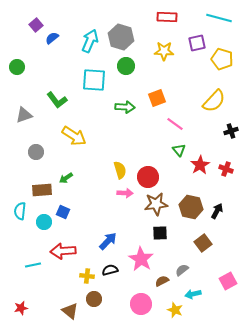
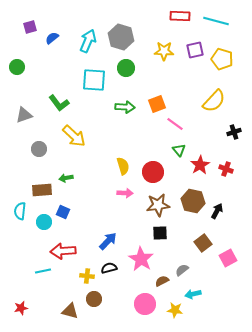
red rectangle at (167, 17): moved 13 px right, 1 px up
cyan line at (219, 18): moved 3 px left, 3 px down
purple square at (36, 25): moved 6 px left, 2 px down; rotated 24 degrees clockwise
cyan arrow at (90, 41): moved 2 px left
purple square at (197, 43): moved 2 px left, 7 px down
green circle at (126, 66): moved 2 px down
orange square at (157, 98): moved 6 px down
green L-shape at (57, 100): moved 2 px right, 3 px down
black cross at (231, 131): moved 3 px right, 1 px down
yellow arrow at (74, 136): rotated 10 degrees clockwise
gray circle at (36, 152): moved 3 px right, 3 px up
yellow semicircle at (120, 170): moved 3 px right, 4 px up
red circle at (148, 177): moved 5 px right, 5 px up
green arrow at (66, 178): rotated 24 degrees clockwise
brown star at (156, 204): moved 2 px right, 1 px down
brown hexagon at (191, 207): moved 2 px right, 6 px up
cyan line at (33, 265): moved 10 px right, 6 px down
black semicircle at (110, 270): moved 1 px left, 2 px up
pink square at (228, 281): moved 23 px up
pink circle at (141, 304): moved 4 px right
yellow star at (175, 310): rotated 14 degrees counterclockwise
brown triangle at (70, 311): rotated 24 degrees counterclockwise
